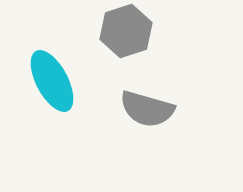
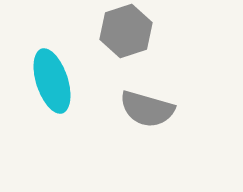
cyan ellipse: rotated 10 degrees clockwise
